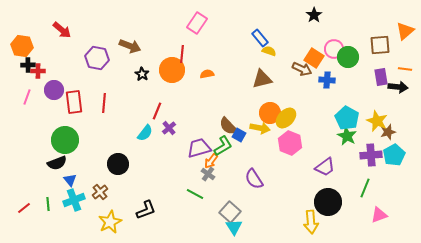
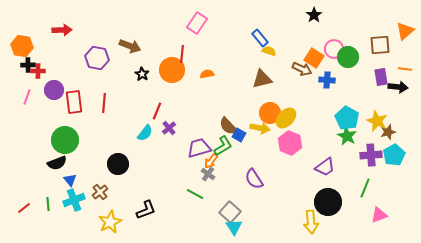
red arrow at (62, 30): rotated 42 degrees counterclockwise
